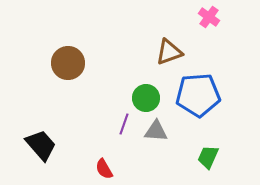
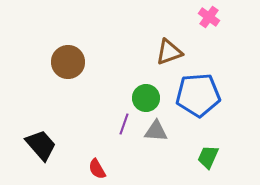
brown circle: moved 1 px up
red semicircle: moved 7 px left
